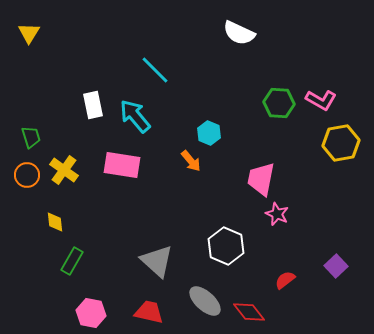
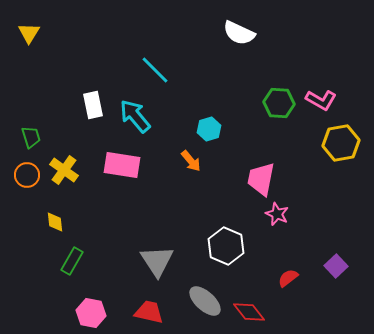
cyan hexagon: moved 4 px up; rotated 20 degrees clockwise
gray triangle: rotated 15 degrees clockwise
red semicircle: moved 3 px right, 2 px up
